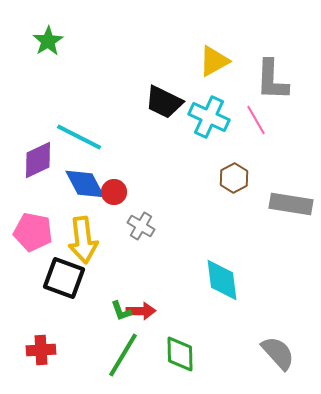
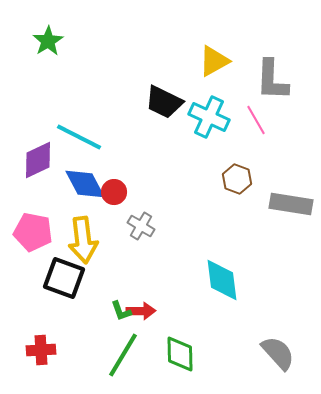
brown hexagon: moved 3 px right, 1 px down; rotated 12 degrees counterclockwise
